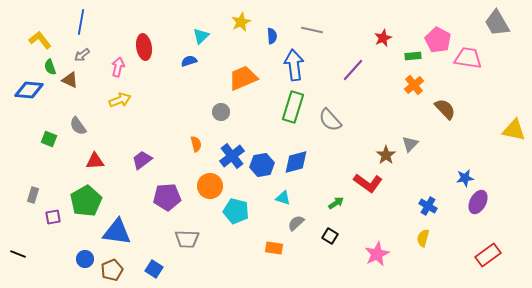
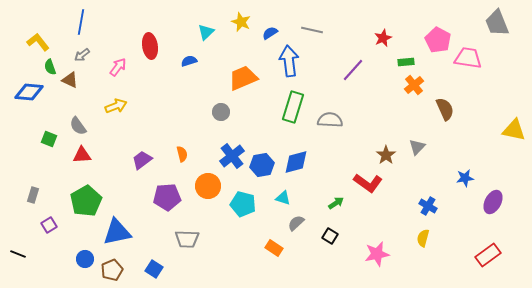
yellow star at (241, 22): rotated 24 degrees counterclockwise
gray trapezoid at (497, 23): rotated 8 degrees clockwise
cyan triangle at (201, 36): moved 5 px right, 4 px up
blue semicircle at (272, 36): moved 2 px left, 3 px up; rotated 119 degrees counterclockwise
yellow L-shape at (40, 40): moved 2 px left, 2 px down
red ellipse at (144, 47): moved 6 px right, 1 px up
green rectangle at (413, 56): moved 7 px left, 6 px down
blue arrow at (294, 65): moved 5 px left, 4 px up
pink arrow at (118, 67): rotated 24 degrees clockwise
blue diamond at (29, 90): moved 2 px down
yellow arrow at (120, 100): moved 4 px left, 6 px down
brown semicircle at (445, 109): rotated 20 degrees clockwise
gray semicircle at (330, 120): rotated 135 degrees clockwise
orange semicircle at (196, 144): moved 14 px left, 10 px down
gray triangle at (410, 144): moved 7 px right, 3 px down
red triangle at (95, 161): moved 13 px left, 6 px up
orange circle at (210, 186): moved 2 px left
purple ellipse at (478, 202): moved 15 px right
cyan pentagon at (236, 211): moved 7 px right, 7 px up
purple square at (53, 217): moved 4 px left, 8 px down; rotated 21 degrees counterclockwise
blue triangle at (117, 232): rotated 20 degrees counterclockwise
orange rectangle at (274, 248): rotated 24 degrees clockwise
pink star at (377, 254): rotated 15 degrees clockwise
